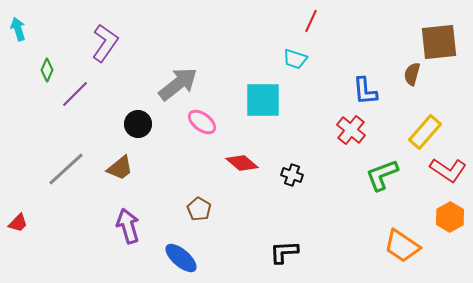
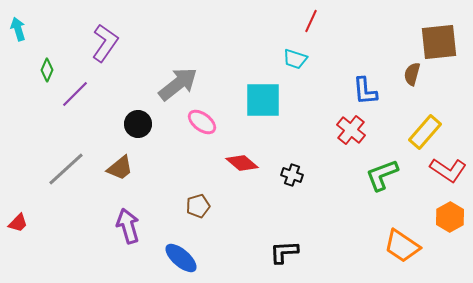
brown pentagon: moved 1 px left, 3 px up; rotated 25 degrees clockwise
